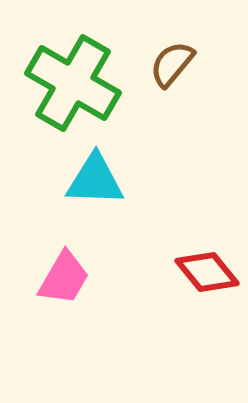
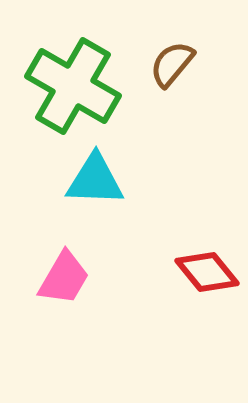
green cross: moved 3 px down
